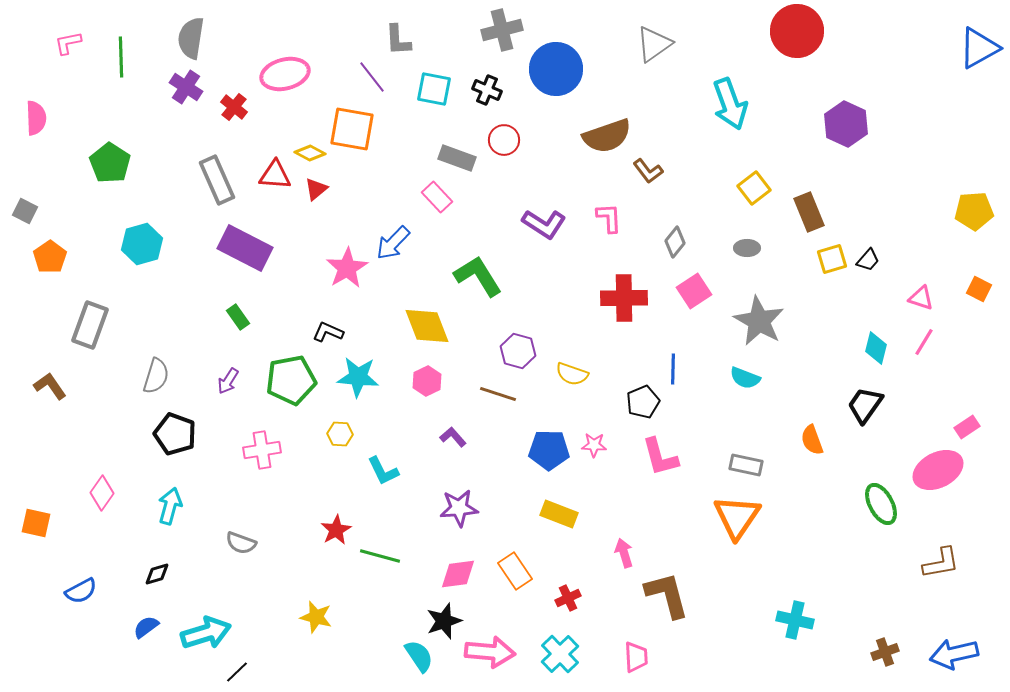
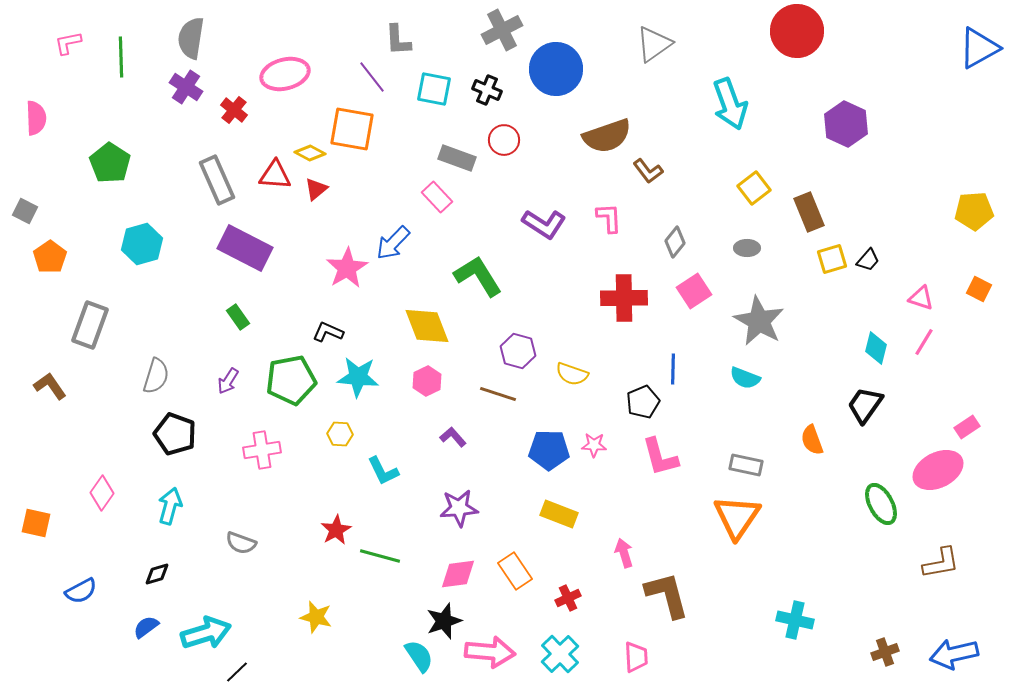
gray cross at (502, 30): rotated 12 degrees counterclockwise
red cross at (234, 107): moved 3 px down
